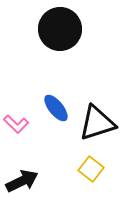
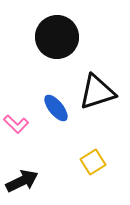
black circle: moved 3 px left, 8 px down
black triangle: moved 31 px up
yellow square: moved 2 px right, 7 px up; rotated 20 degrees clockwise
